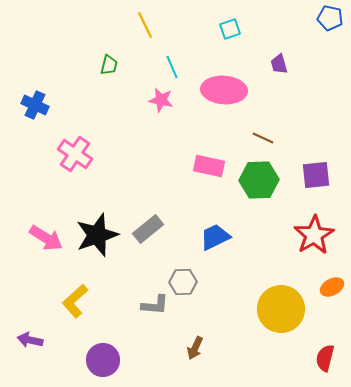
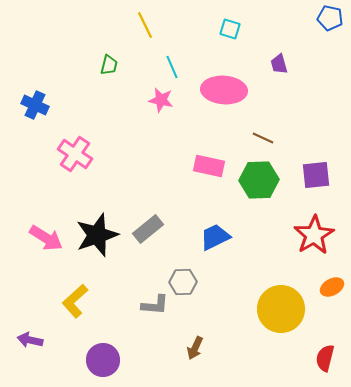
cyan square: rotated 35 degrees clockwise
